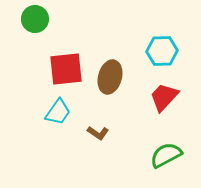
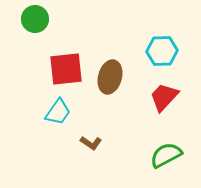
brown L-shape: moved 7 px left, 10 px down
